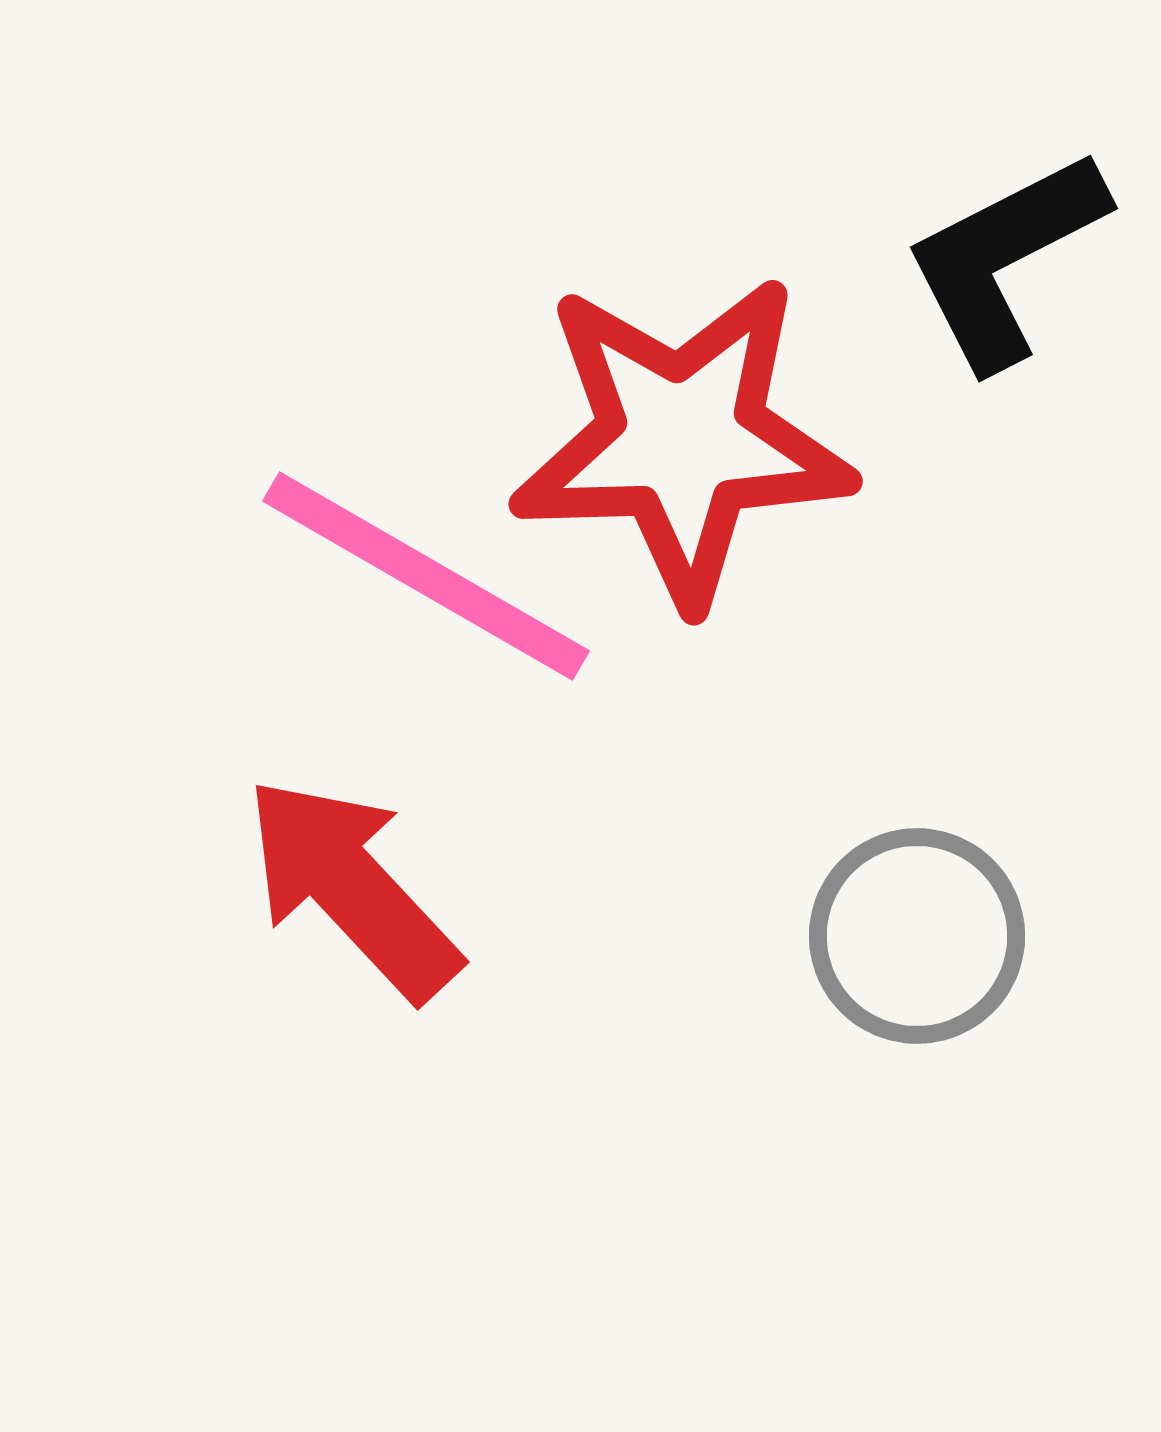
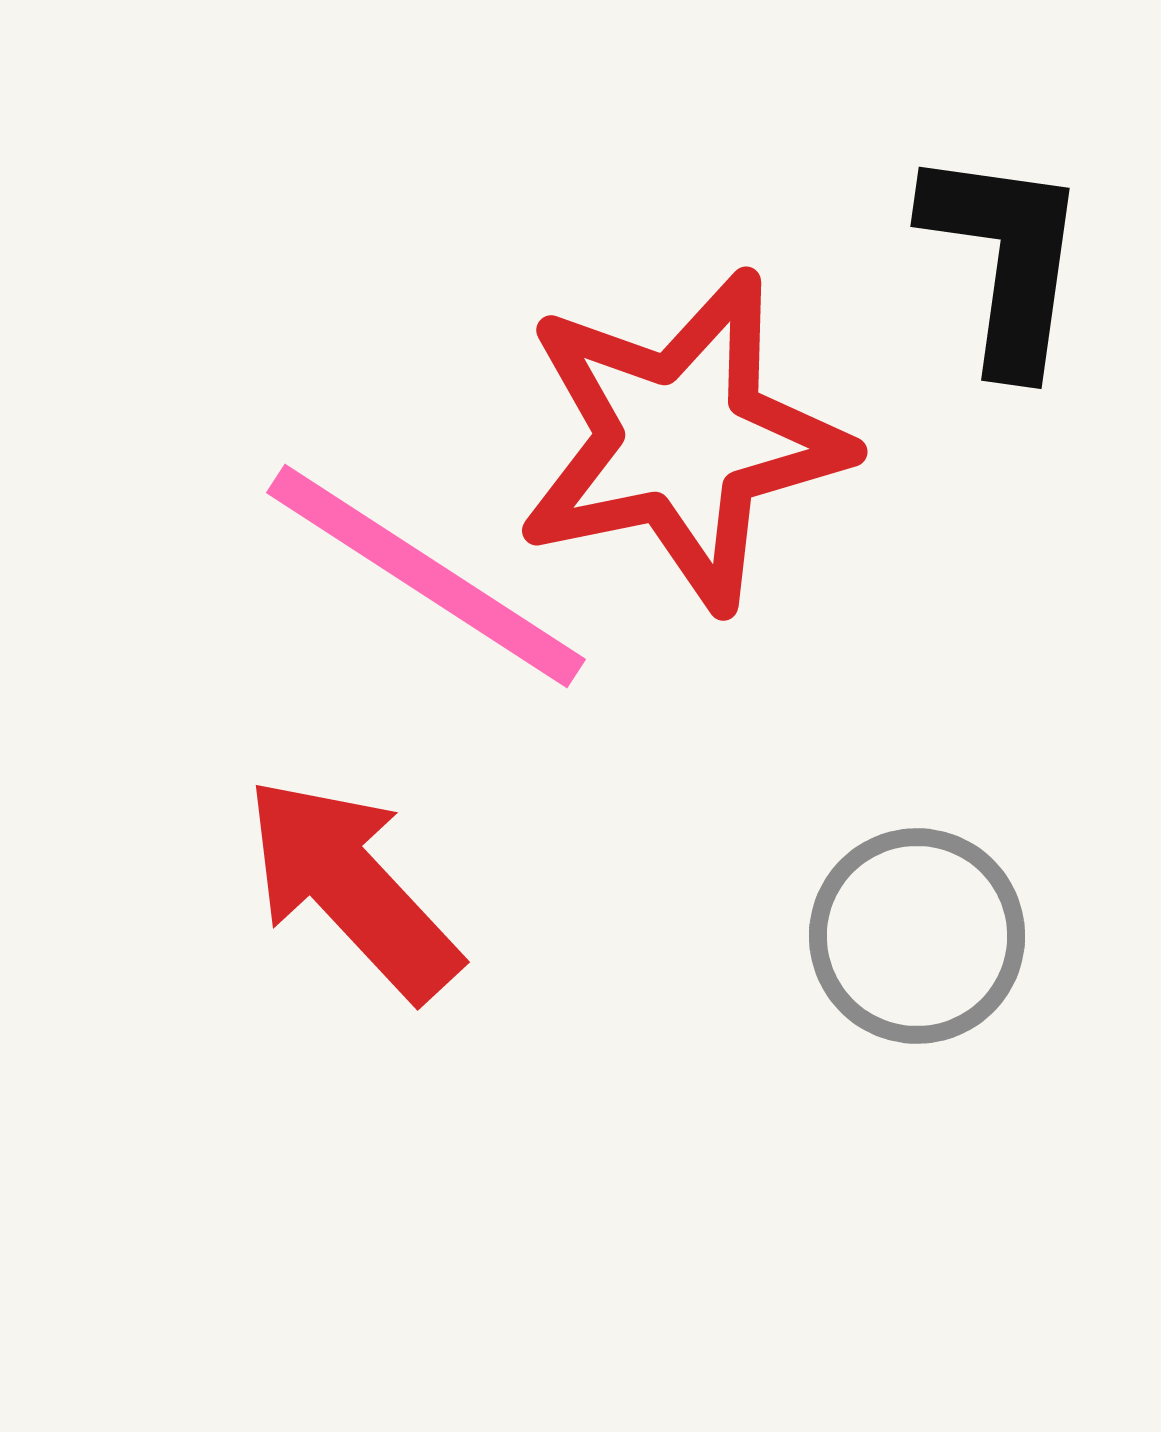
black L-shape: rotated 125 degrees clockwise
red star: rotated 10 degrees counterclockwise
pink line: rotated 3 degrees clockwise
